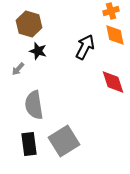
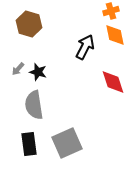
black star: moved 21 px down
gray square: moved 3 px right, 2 px down; rotated 8 degrees clockwise
